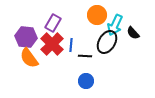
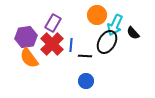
purple hexagon: rotated 15 degrees counterclockwise
